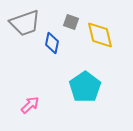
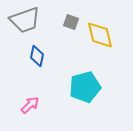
gray trapezoid: moved 3 px up
blue diamond: moved 15 px left, 13 px down
cyan pentagon: rotated 20 degrees clockwise
